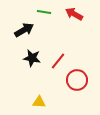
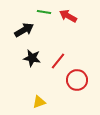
red arrow: moved 6 px left, 2 px down
yellow triangle: rotated 24 degrees counterclockwise
